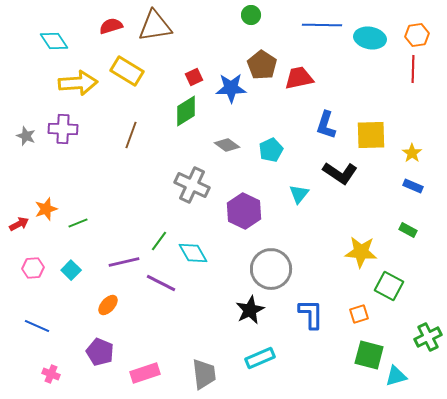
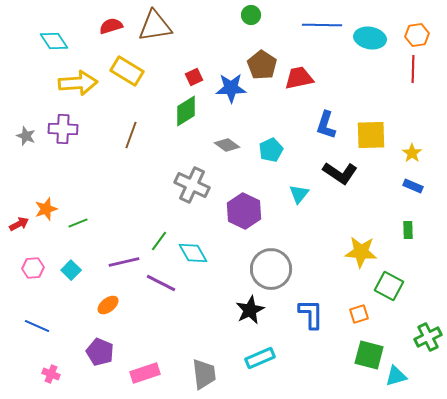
green rectangle at (408, 230): rotated 60 degrees clockwise
orange ellipse at (108, 305): rotated 10 degrees clockwise
